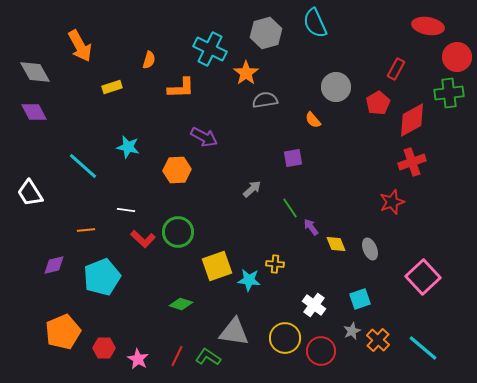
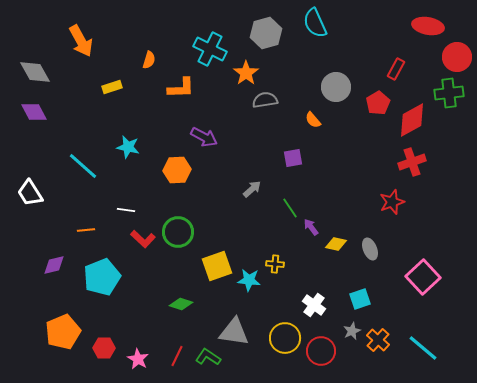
orange arrow at (80, 46): moved 1 px right, 5 px up
yellow diamond at (336, 244): rotated 55 degrees counterclockwise
